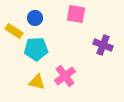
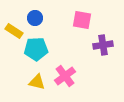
pink square: moved 6 px right, 6 px down
purple cross: rotated 30 degrees counterclockwise
